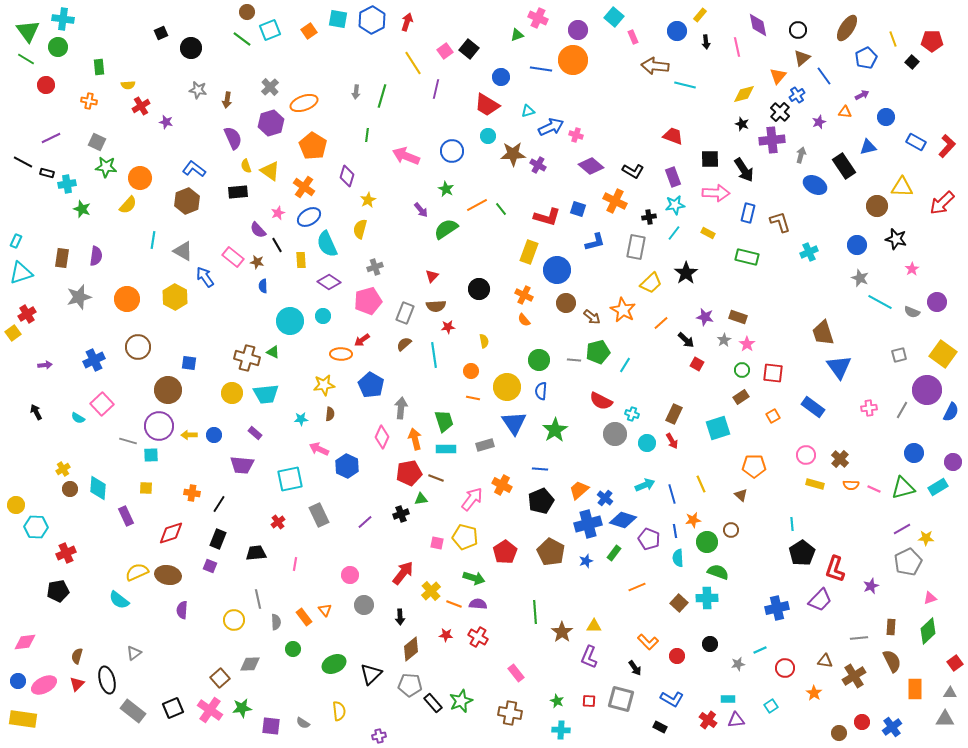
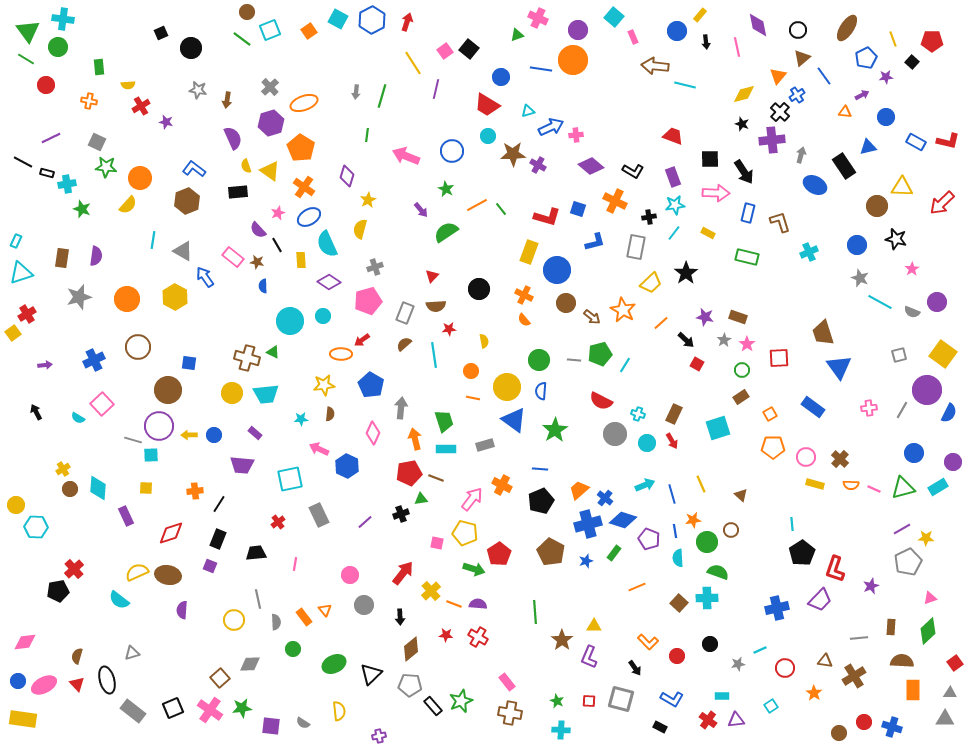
cyan square at (338, 19): rotated 18 degrees clockwise
purple star at (819, 122): moved 67 px right, 45 px up; rotated 16 degrees clockwise
pink cross at (576, 135): rotated 24 degrees counterclockwise
orange pentagon at (313, 146): moved 12 px left, 2 px down
red L-shape at (947, 146): moved 1 px right, 5 px up; rotated 60 degrees clockwise
black arrow at (744, 170): moved 2 px down
green semicircle at (446, 229): moved 3 px down
red star at (448, 327): moved 1 px right, 2 px down
green pentagon at (598, 352): moved 2 px right, 2 px down
red square at (773, 373): moved 6 px right, 15 px up; rotated 10 degrees counterclockwise
blue semicircle at (951, 412): moved 2 px left, 1 px down
cyan cross at (632, 414): moved 6 px right
orange square at (773, 416): moved 3 px left, 2 px up
blue triangle at (514, 423): moved 3 px up; rotated 20 degrees counterclockwise
pink diamond at (382, 437): moved 9 px left, 4 px up
gray line at (128, 441): moved 5 px right, 1 px up
pink circle at (806, 455): moved 2 px down
orange pentagon at (754, 466): moved 19 px right, 19 px up
orange cross at (192, 493): moved 3 px right, 2 px up; rotated 14 degrees counterclockwise
yellow pentagon at (465, 537): moved 4 px up
red pentagon at (505, 552): moved 6 px left, 2 px down
red cross at (66, 553): moved 8 px right, 16 px down; rotated 18 degrees counterclockwise
green arrow at (474, 578): moved 9 px up
brown star at (562, 632): moved 8 px down
gray triangle at (134, 653): moved 2 px left; rotated 21 degrees clockwise
brown semicircle at (892, 661): moved 10 px right; rotated 60 degrees counterclockwise
pink rectangle at (516, 673): moved 9 px left, 9 px down
red triangle at (77, 684): rotated 28 degrees counterclockwise
orange rectangle at (915, 689): moved 2 px left, 1 px down
cyan rectangle at (728, 699): moved 6 px left, 3 px up
black rectangle at (433, 703): moved 3 px down
red circle at (862, 722): moved 2 px right
blue cross at (892, 727): rotated 36 degrees counterclockwise
